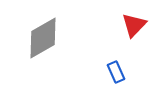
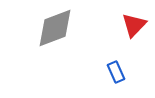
gray diamond: moved 12 px right, 10 px up; rotated 9 degrees clockwise
